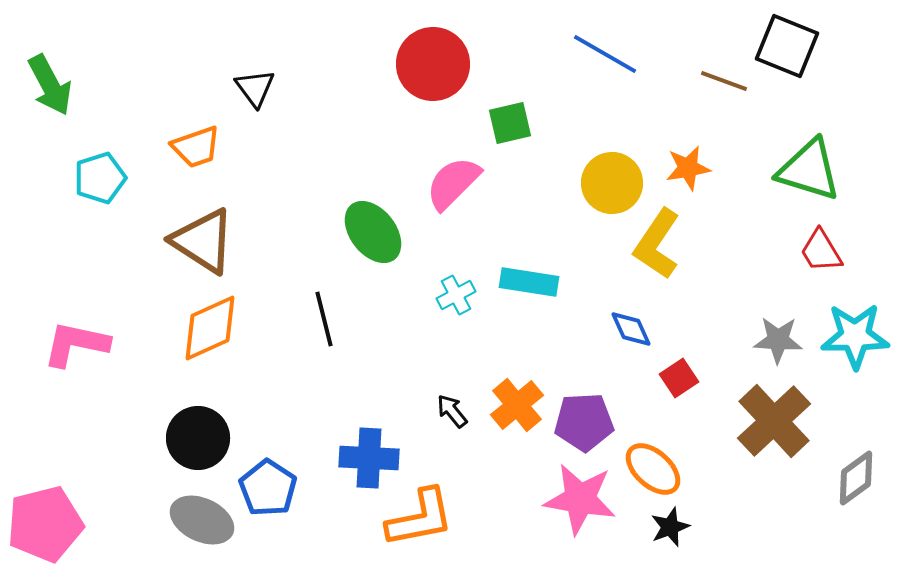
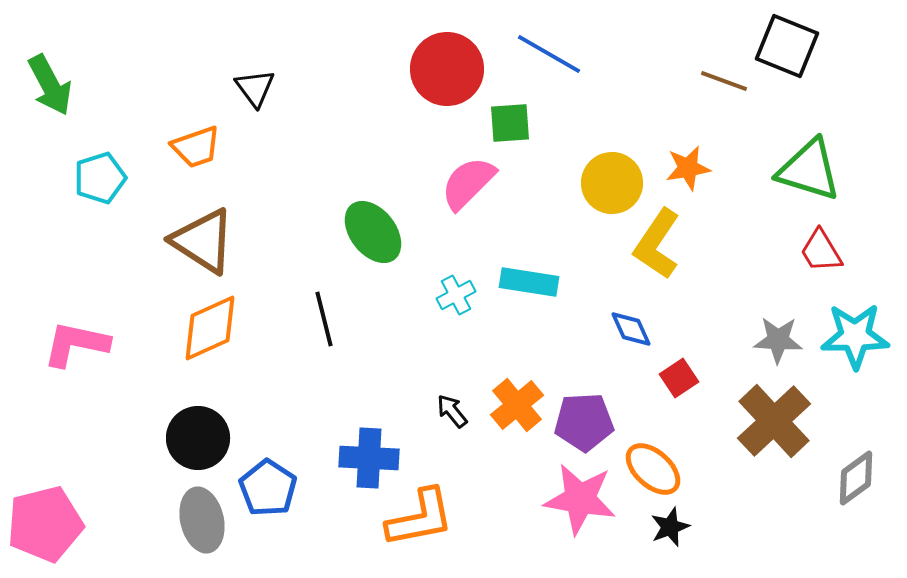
blue line: moved 56 px left
red circle: moved 14 px right, 5 px down
green square: rotated 9 degrees clockwise
pink semicircle: moved 15 px right
gray ellipse: rotated 52 degrees clockwise
